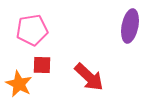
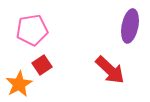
red square: rotated 36 degrees counterclockwise
red arrow: moved 21 px right, 7 px up
orange star: rotated 16 degrees clockwise
